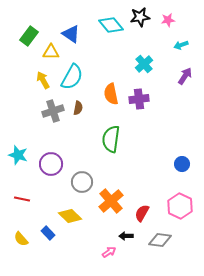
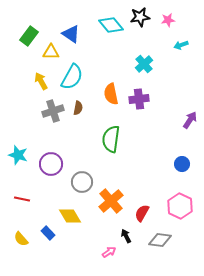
purple arrow: moved 5 px right, 44 px down
yellow arrow: moved 2 px left, 1 px down
yellow diamond: rotated 15 degrees clockwise
black arrow: rotated 64 degrees clockwise
